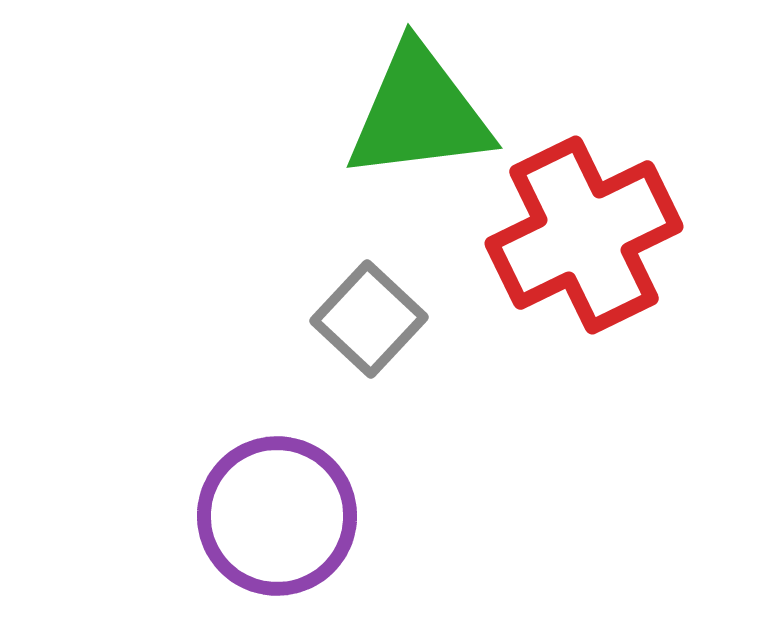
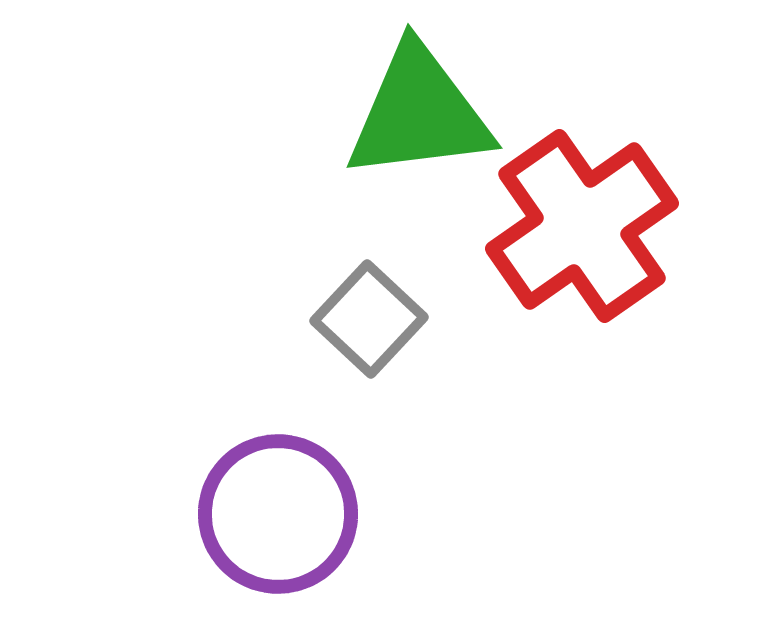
red cross: moved 2 px left, 9 px up; rotated 9 degrees counterclockwise
purple circle: moved 1 px right, 2 px up
